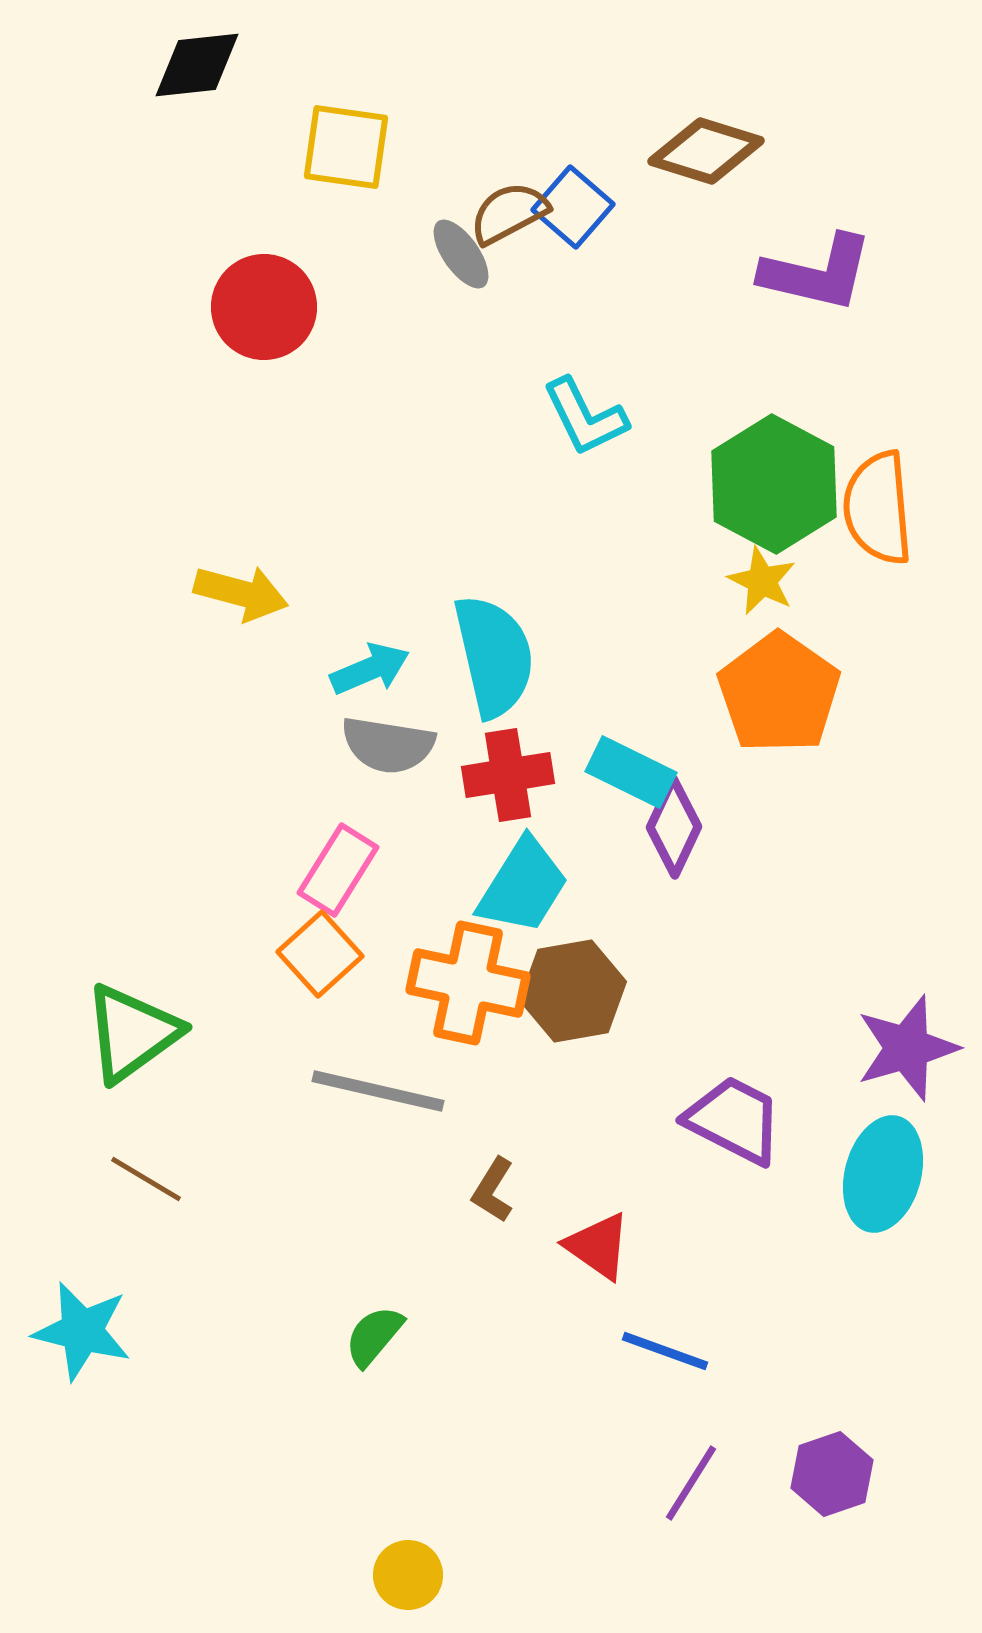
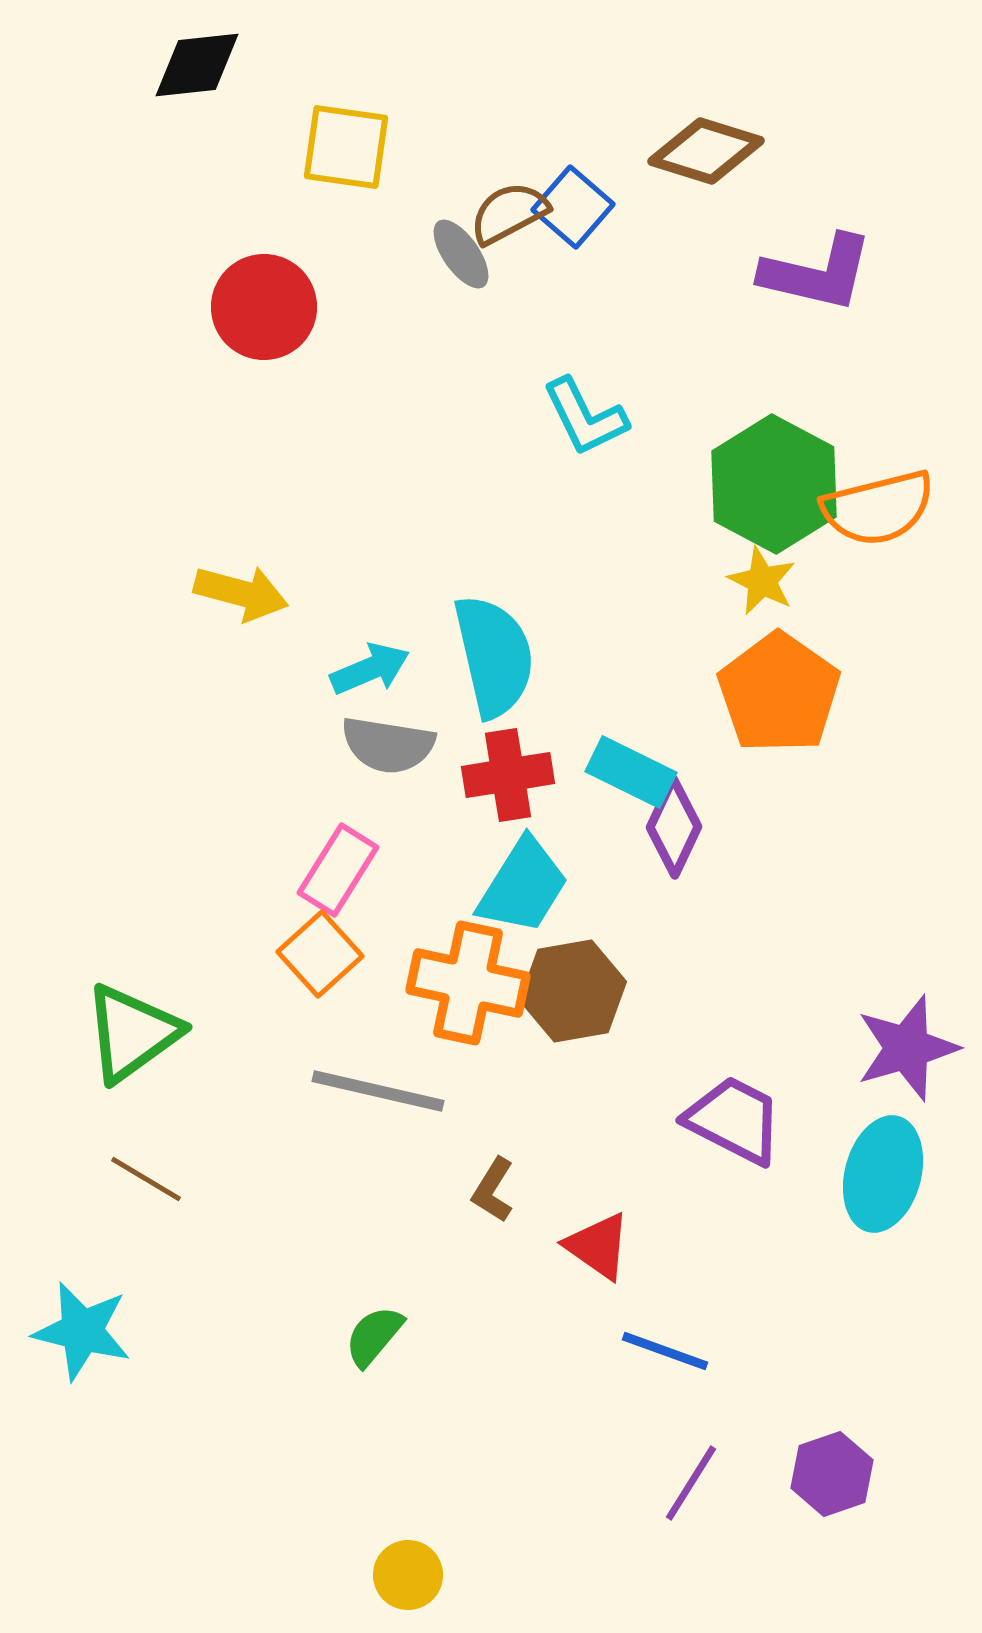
orange semicircle: rotated 99 degrees counterclockwise
